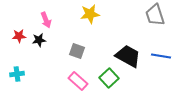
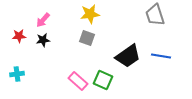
pink arrow: moved 3 px left; rotated 63 degrees clockwise
black star: moved 4 px right
gray square: moved 10 px right, 13 px up
black trapezoid: rotated 116 degrees clockwise
green square: moved 6 px left, 2 px down; rotated 24 degrees counterclockwise
